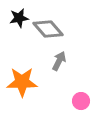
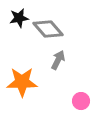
gray arrow: moved 1 px left, 1 px up
